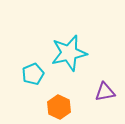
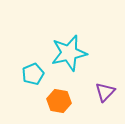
purple triangle: rotated 35 degrees counterclockwise
orange hexagon: moved 6 px up; rotated 15 degrees counterclockwise
